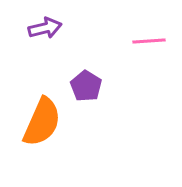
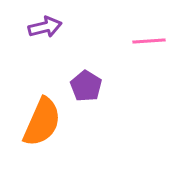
purple arrow: moved 1 px up
